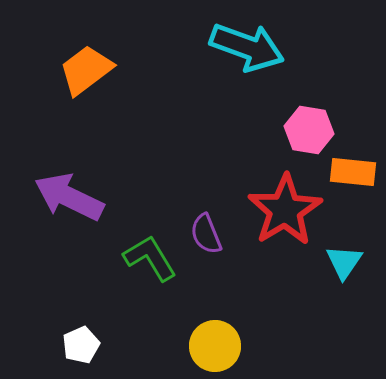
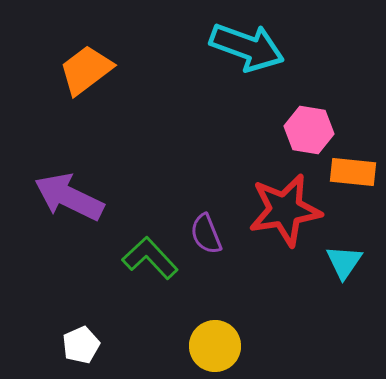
red star: rotated 22 degrees clockwise
green L-shape: rotated 12 degrees counterclockwise
